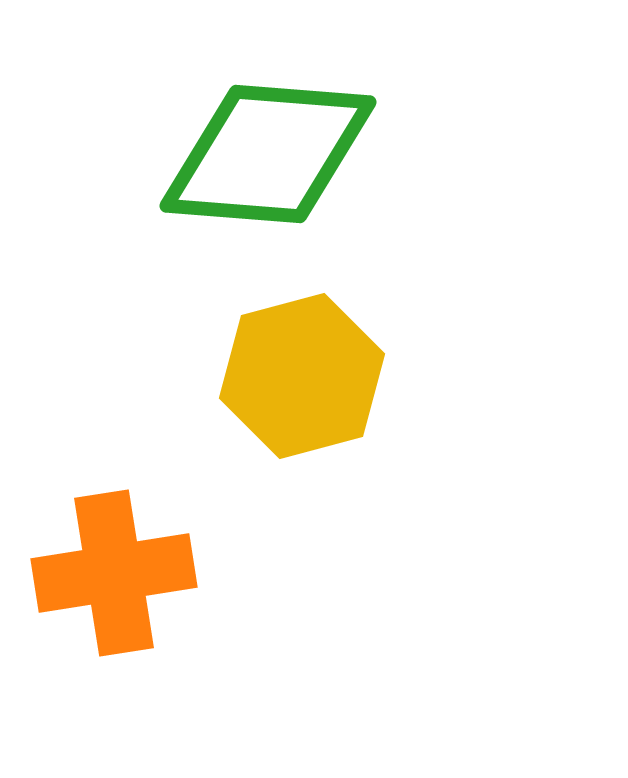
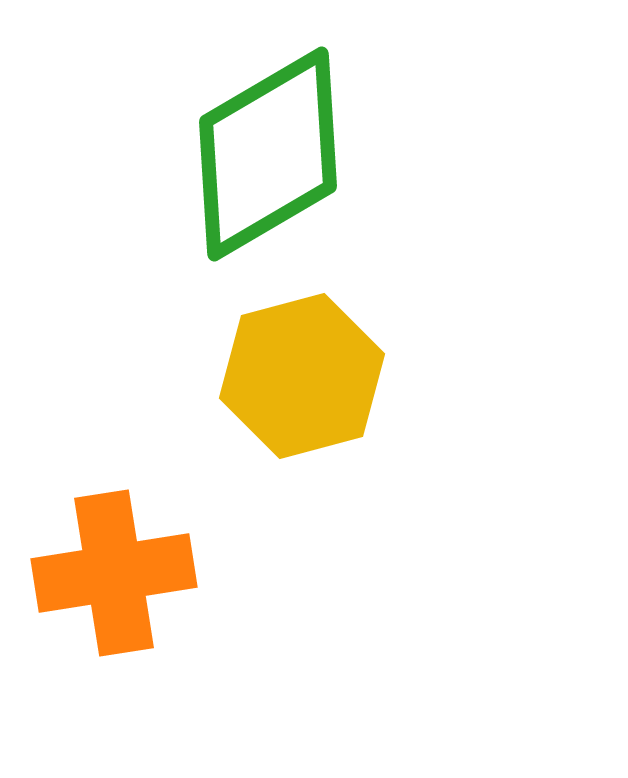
green diamond: rotated 35 degrees counterclockwise
